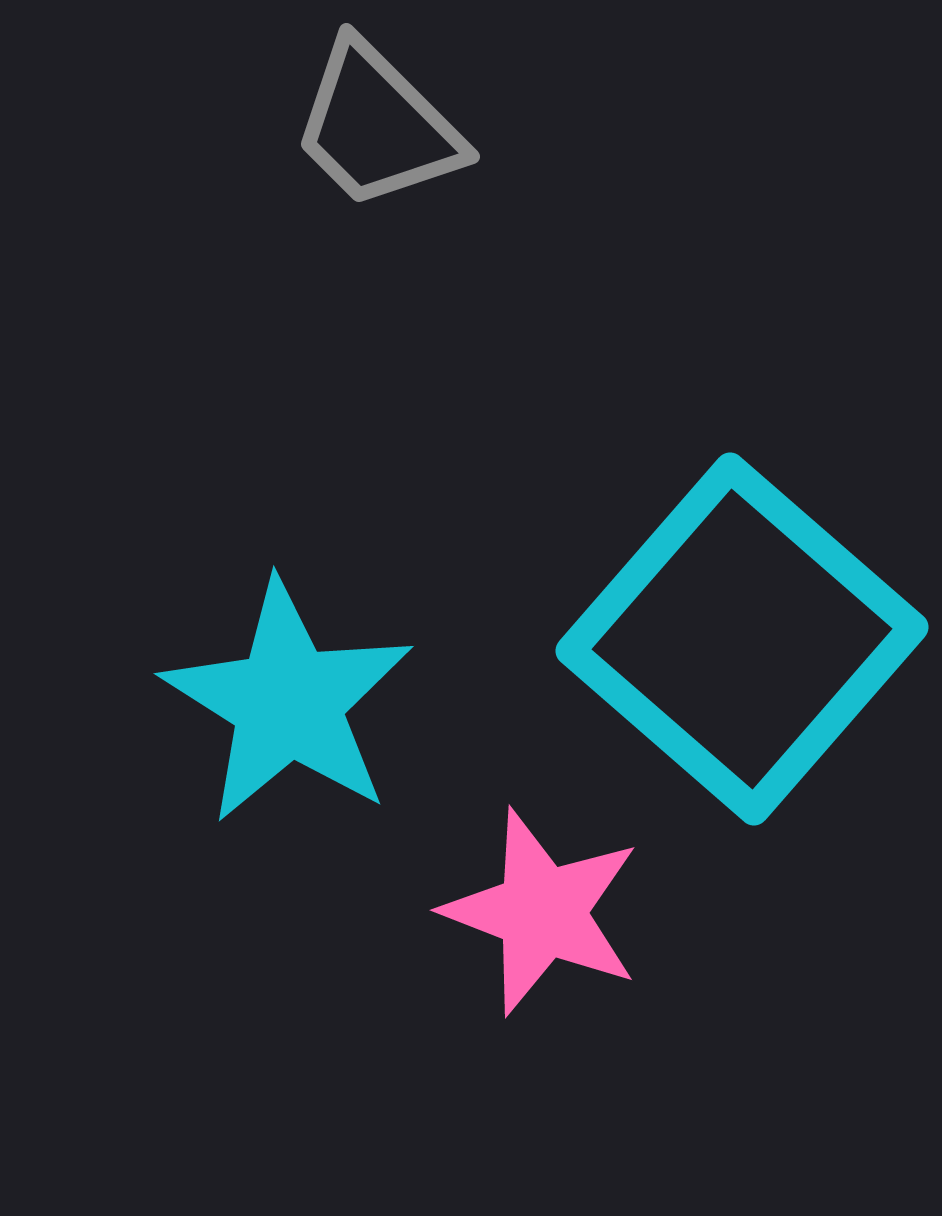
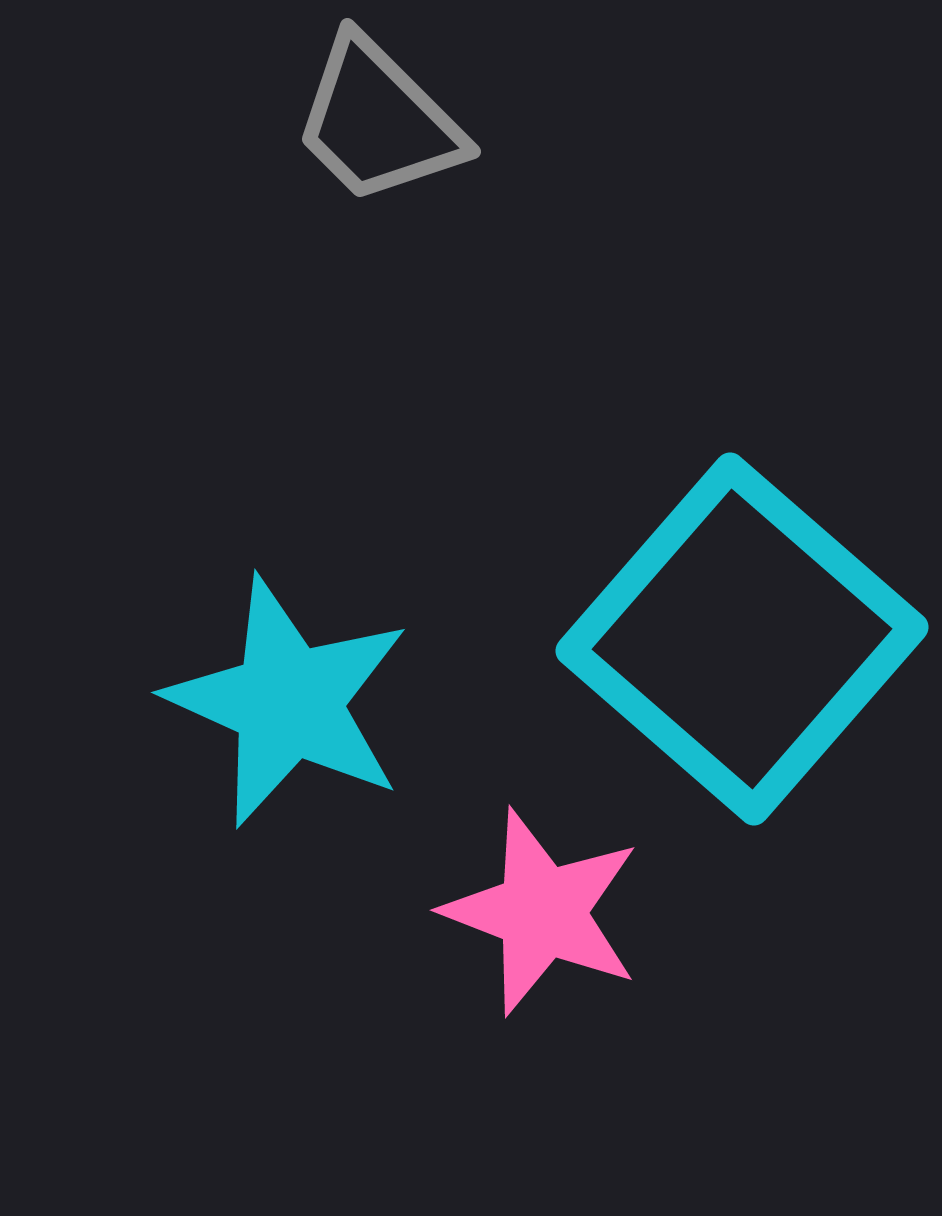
gray trapezoid: moved 1 px right, 5 px up
cyan star: rotated 8 degrees counterclockwise
